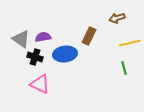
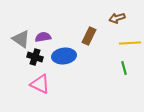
yellow line: rotated 10 degrees clockwise
blue ellipse: moved 1 px left, 2 px down
